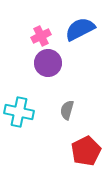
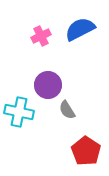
purple circle: moved 22 px down
gray semicircle: rotated 48 degrees counterclockwise
red pentagon: rotated 12 degrees counterclockwise
